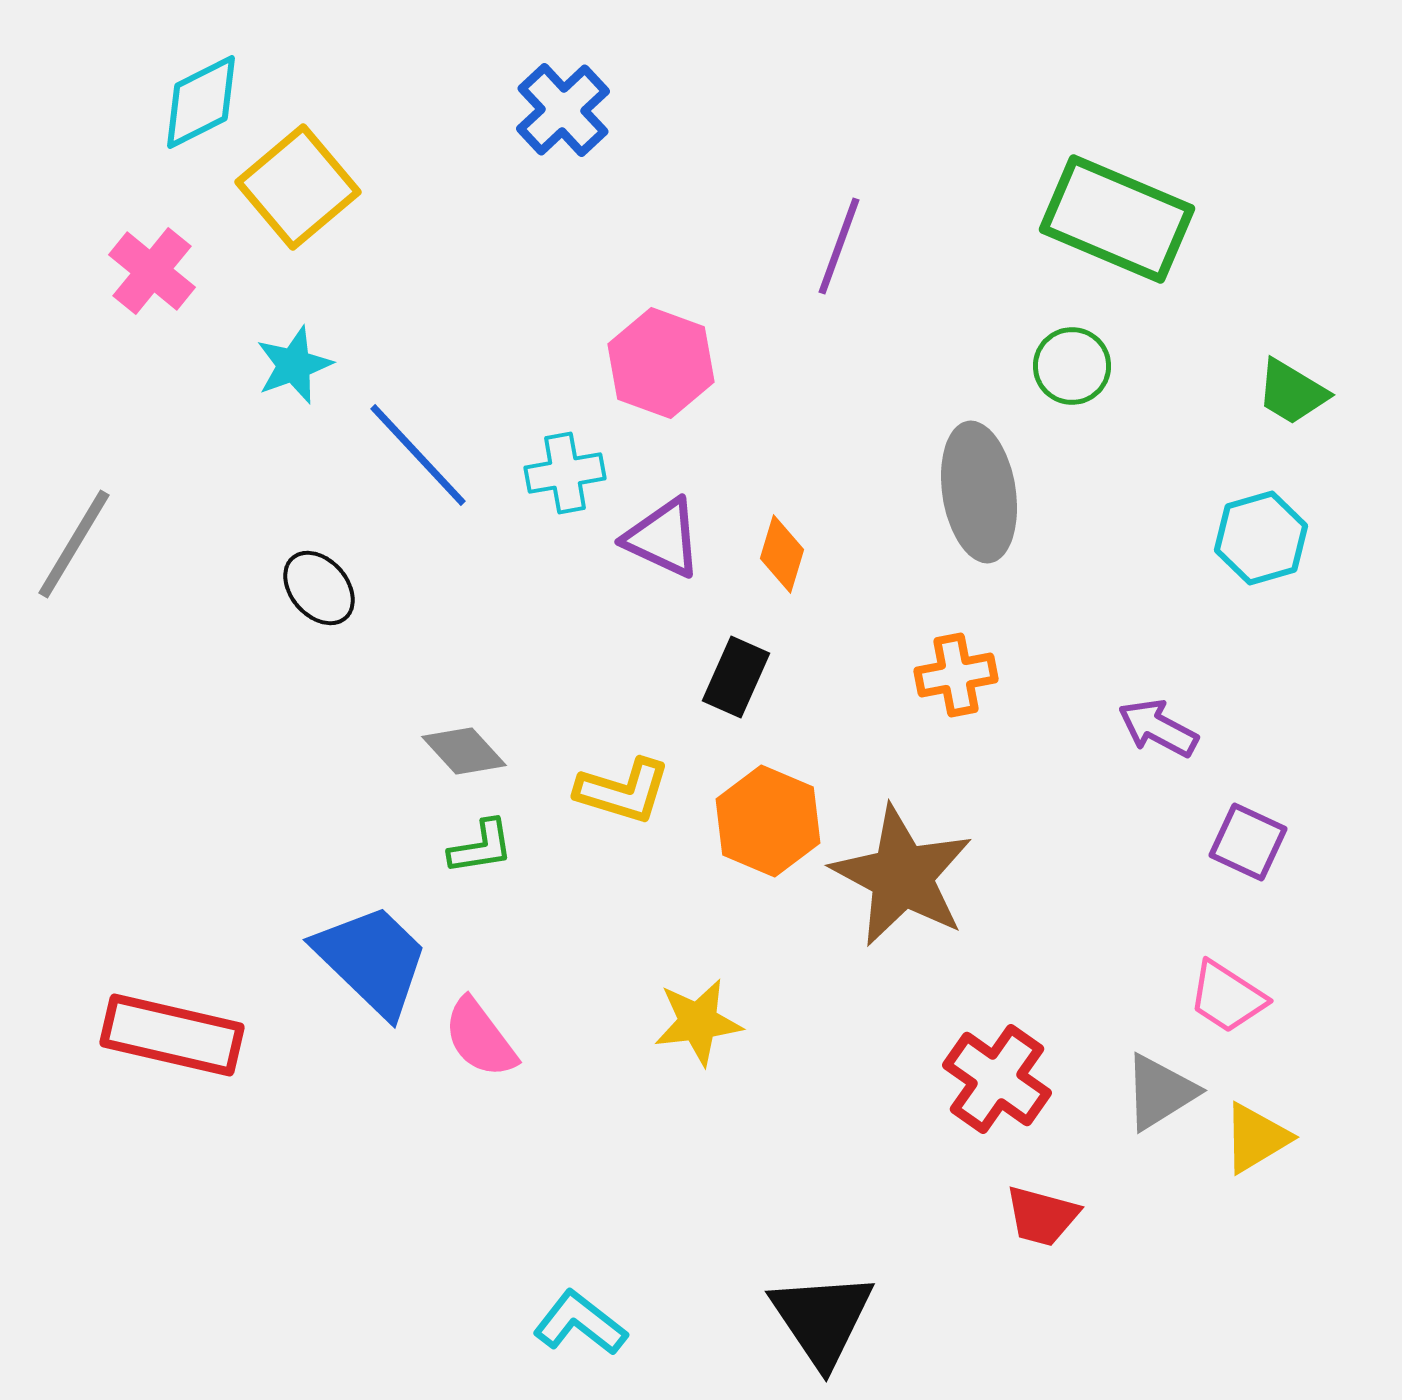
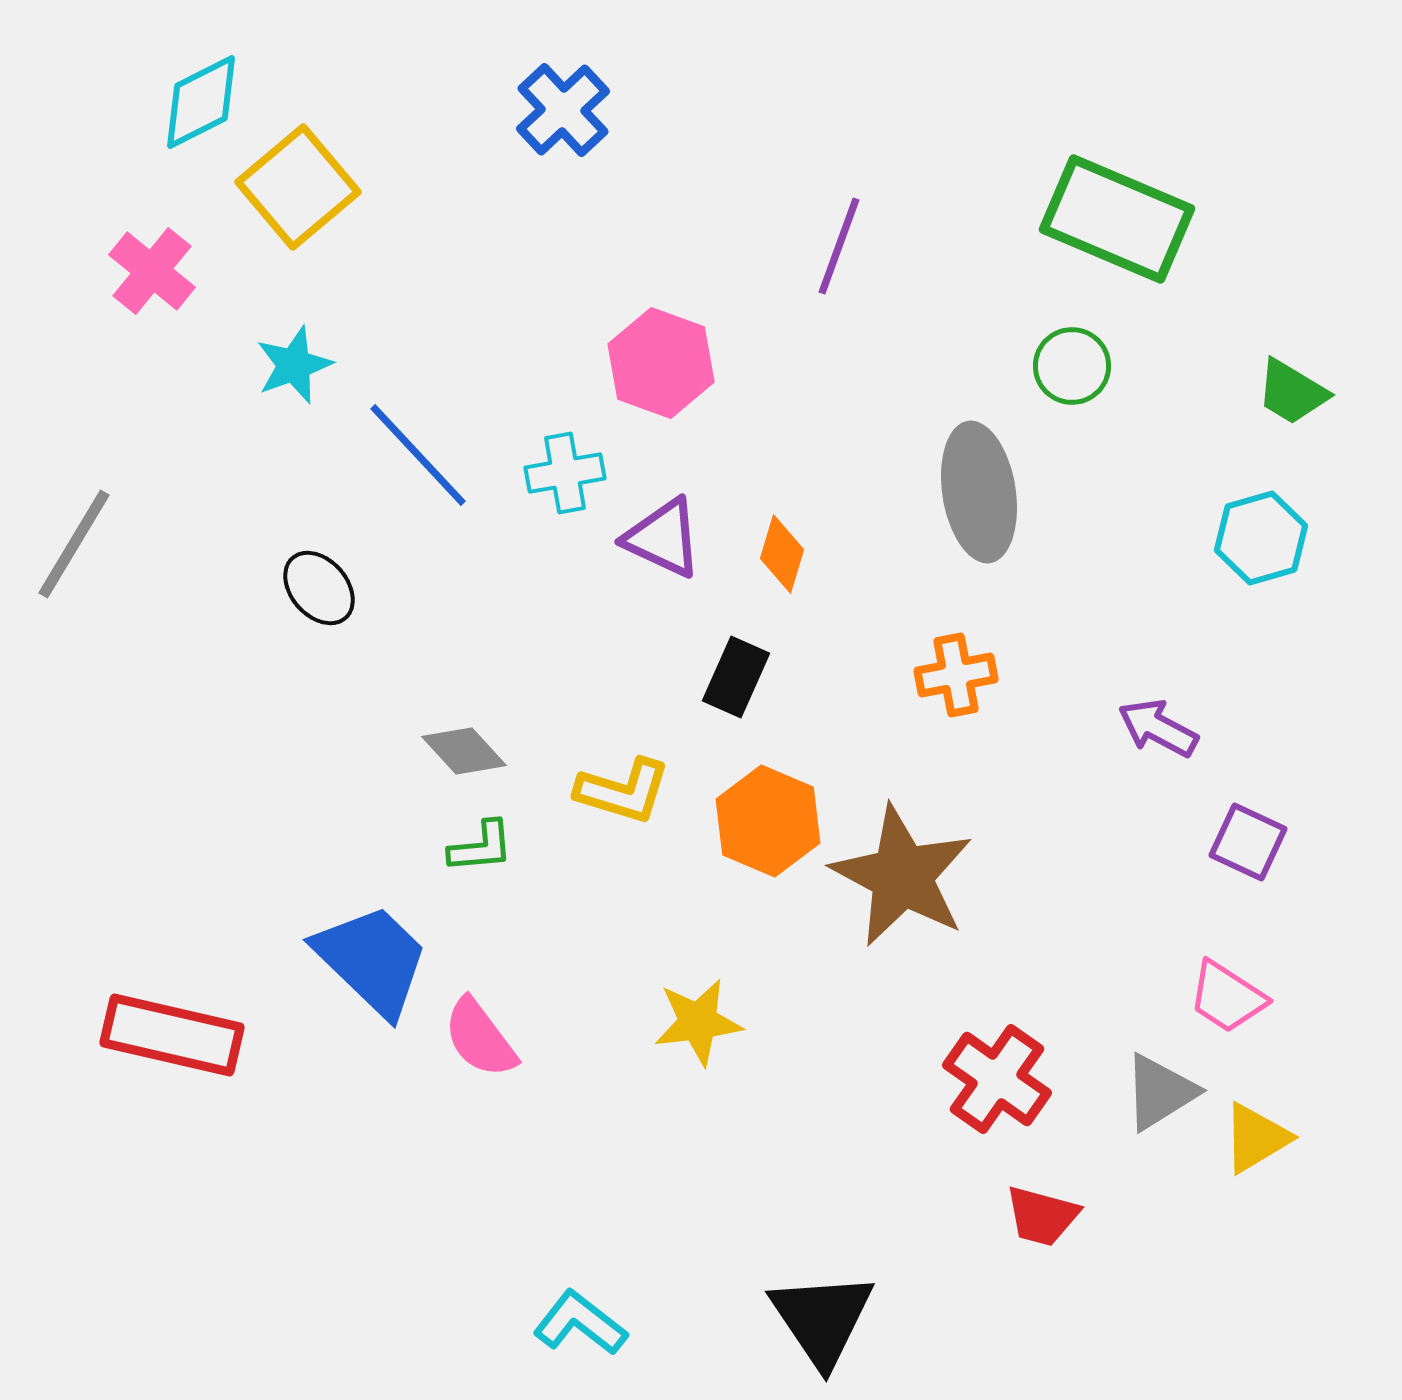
green L-shape: rotated 4 degrees clockwise
